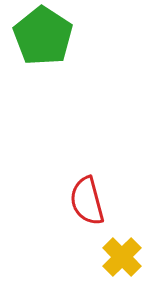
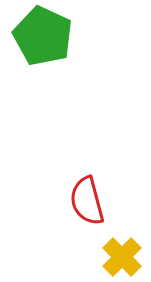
green pentagon: rotated 8 degrees counterclockwise
